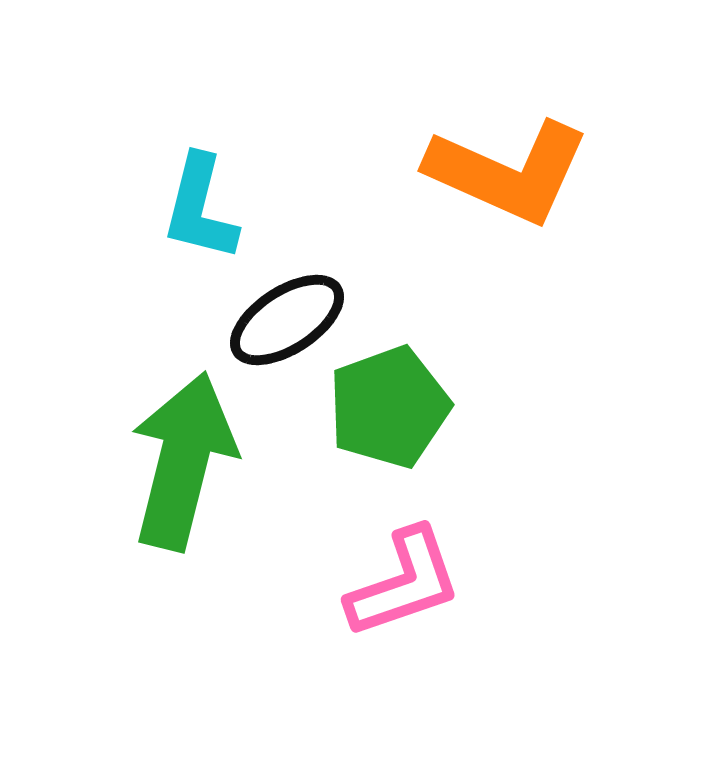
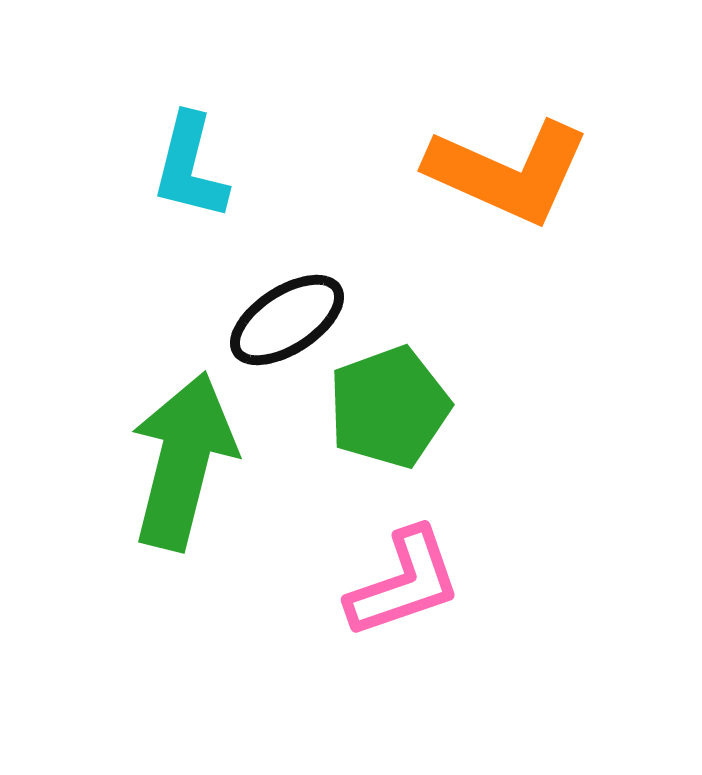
cyan L-shape: moved 10 px left, 41 px up
